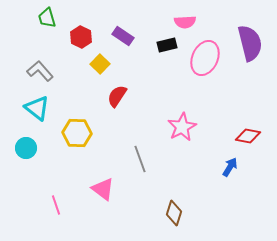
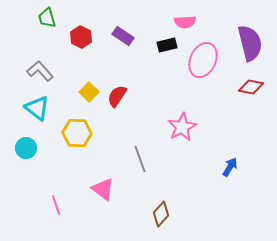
pink ellipse: moved 2 px left, 2 px down
yellow square: moved 11 px left, 28 px down
red diamond: moved 3 px right, 49 px up
brown diamond: moved 13 px left, 1 px down; rotated 25 degrees clockwise
